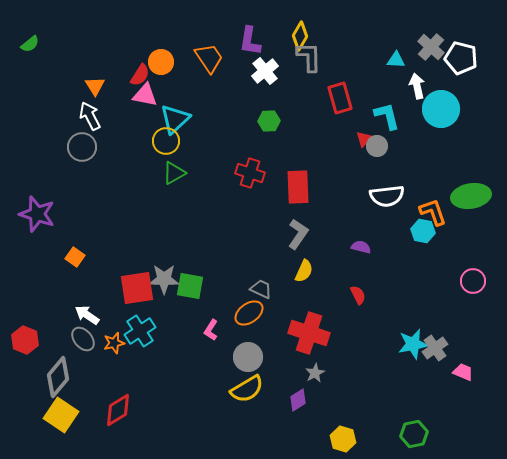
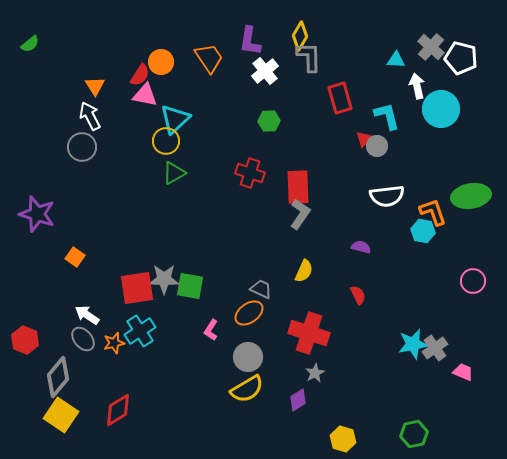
gray L-shape at (298, 234): moved 2 px right, 20 px up
